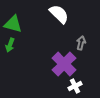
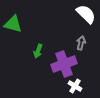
white semicircle: moved 27 px right
green arrow: moved 28 px right, 6 px down
purple cross: rotated 25 degrees clockwise
white cross: rotated 32 degrees counterclockwise
